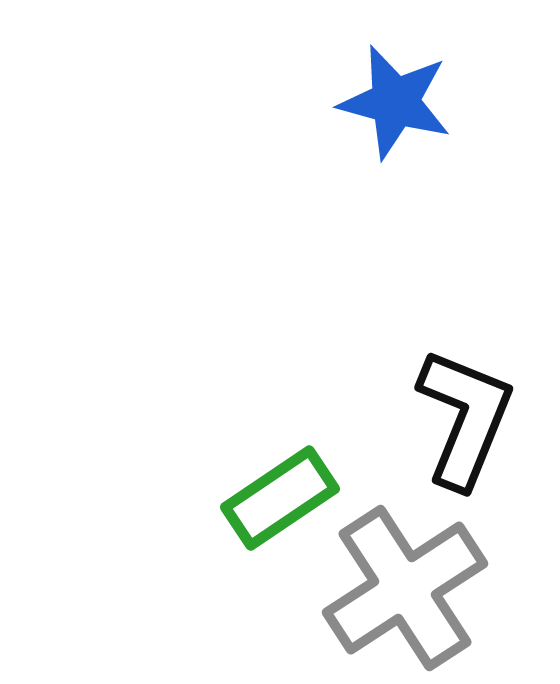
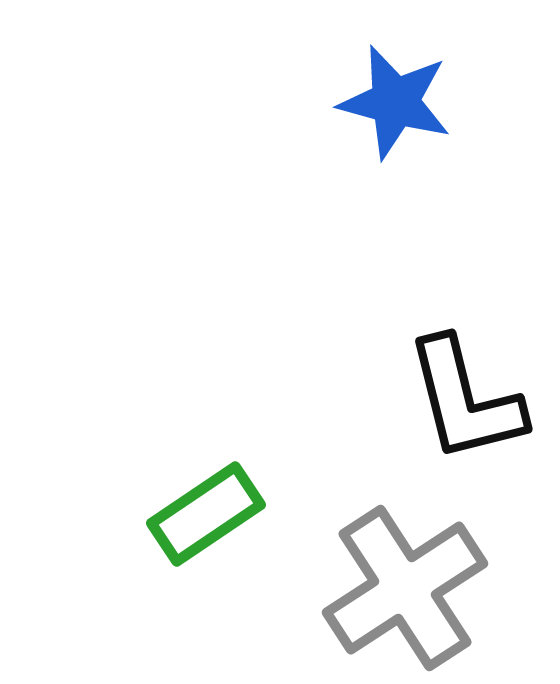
black L-shape: moved 18 px up; rotated 144 degrees clockwise
green rectangle: moved 74 px left, 16 px down
